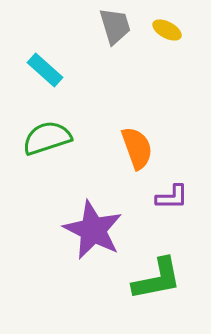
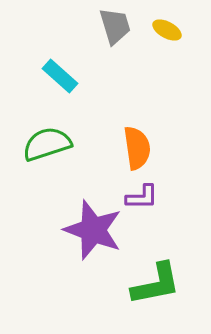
cyan rectangle: moved 15 px right, 6 px down
green semicircle: moved 6 px down
orange semicircle: rotated 12 degrees clockwise
purple L-shape: moved 30 px left
purple star: rotated 6 degrees counterclockwise
green L-shape: moved 1 px left, 5 px down
